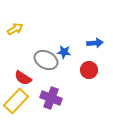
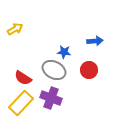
blue arrow: moved 2 px up
gray ellipse: moved 8 px right, 10 px down
yellow rectangle: moved 5 px right, 2 px down
